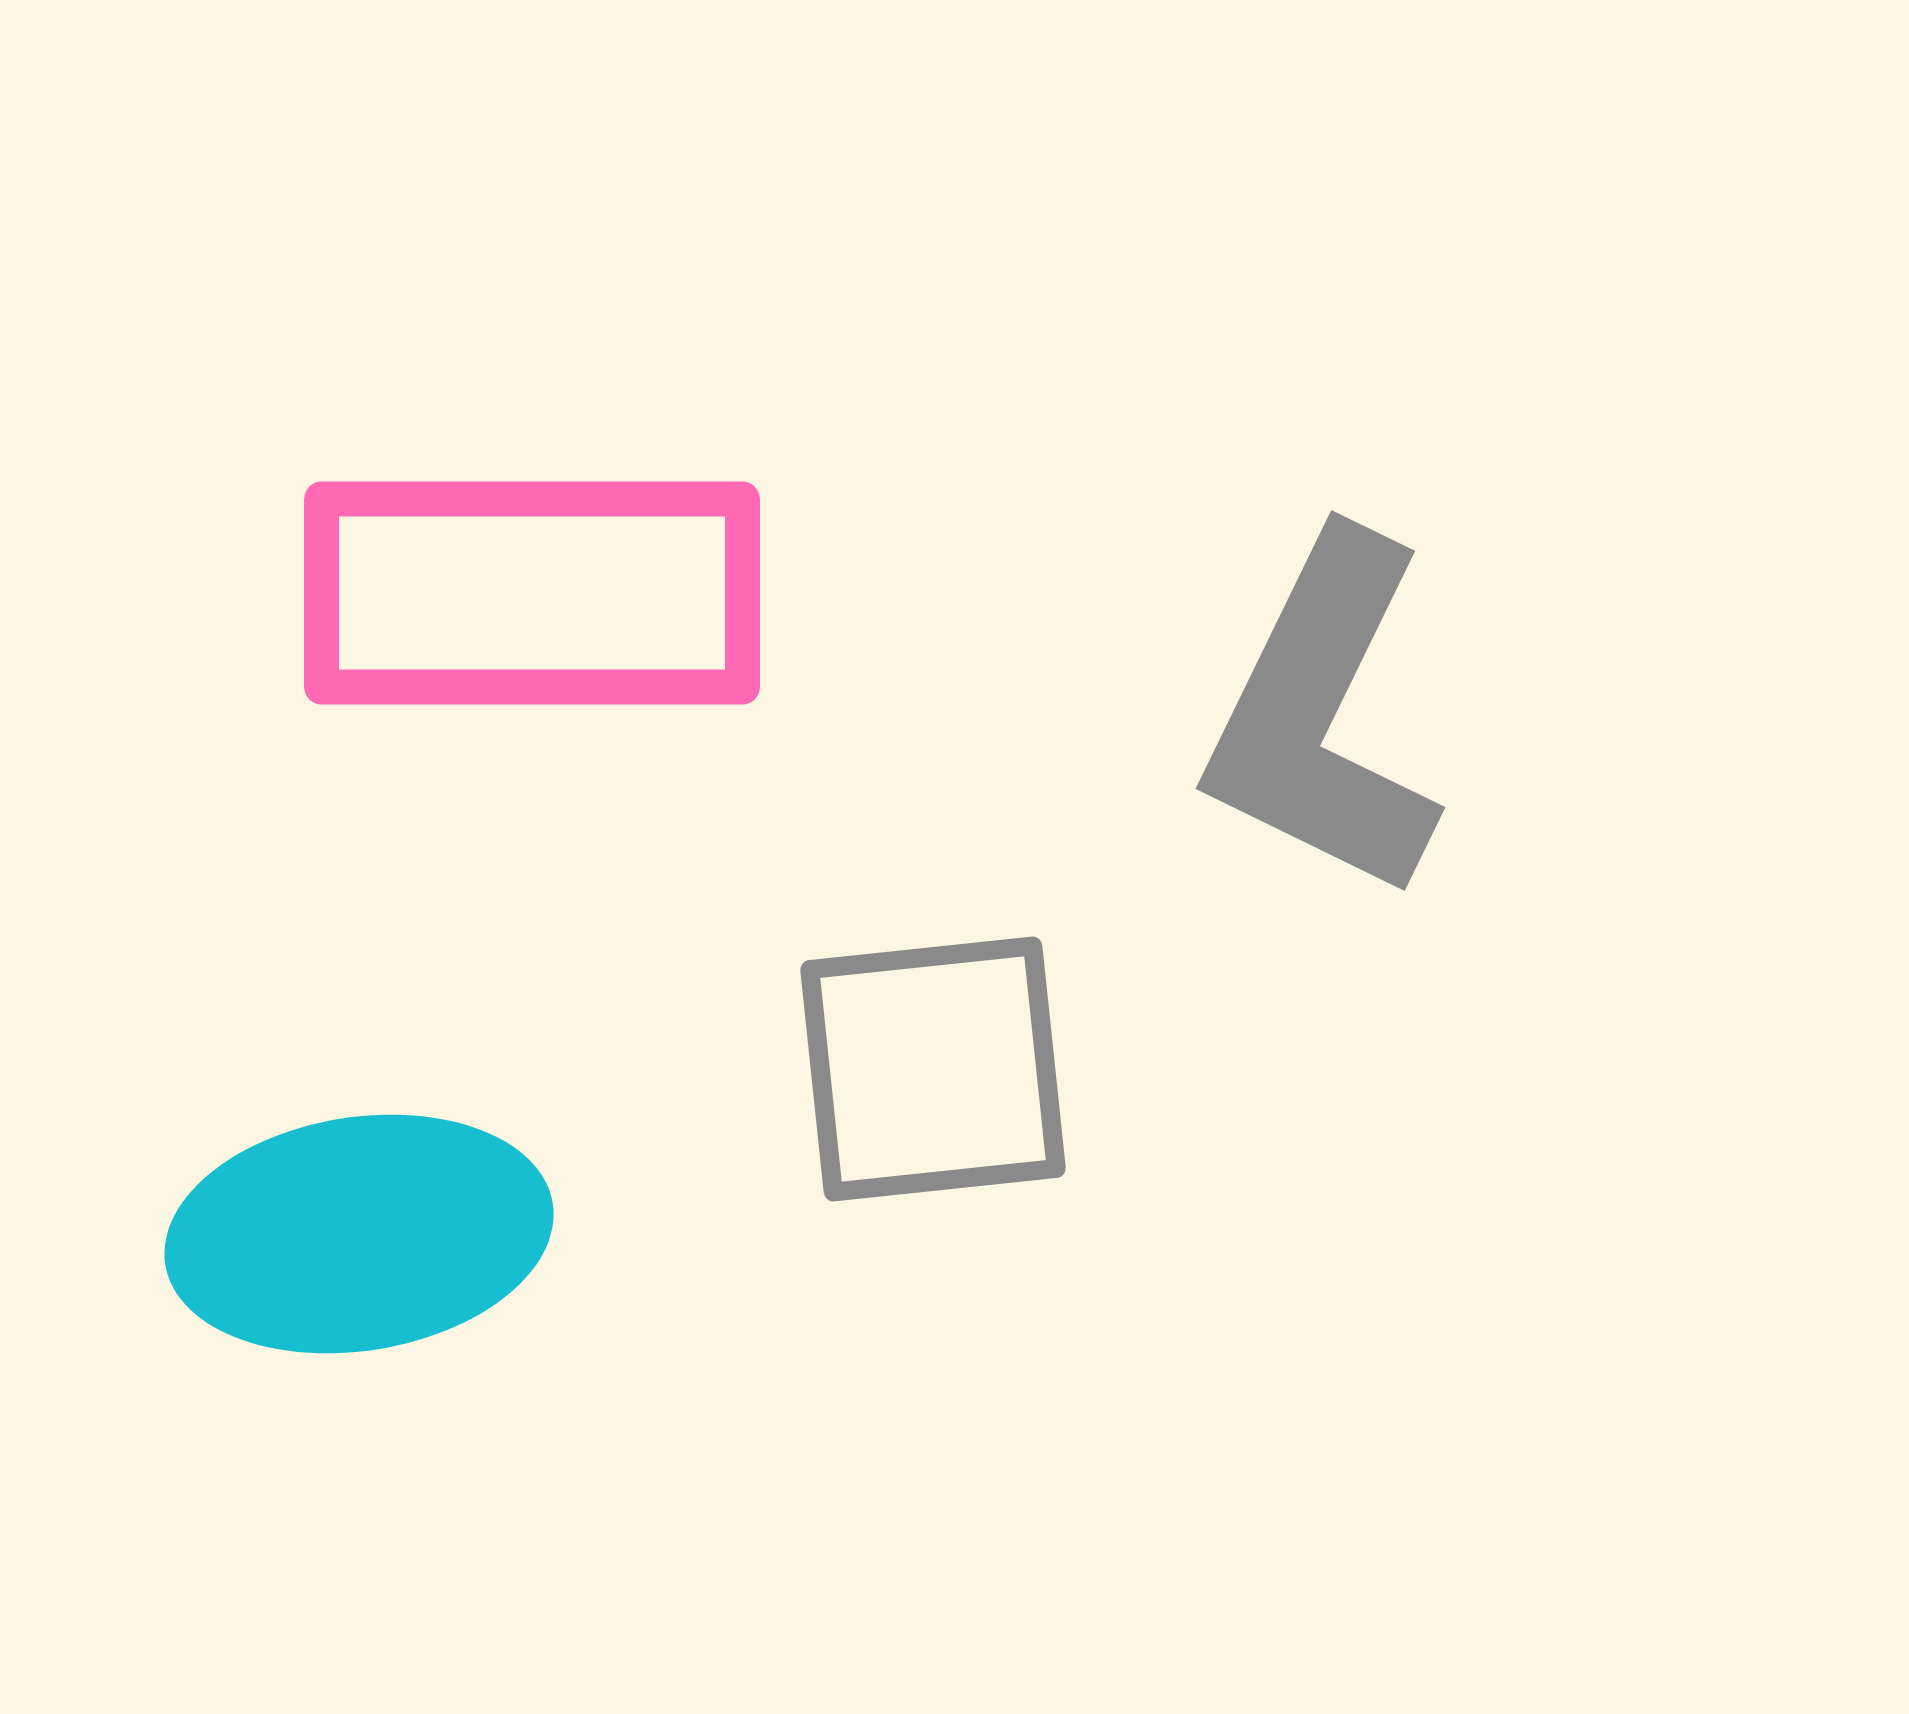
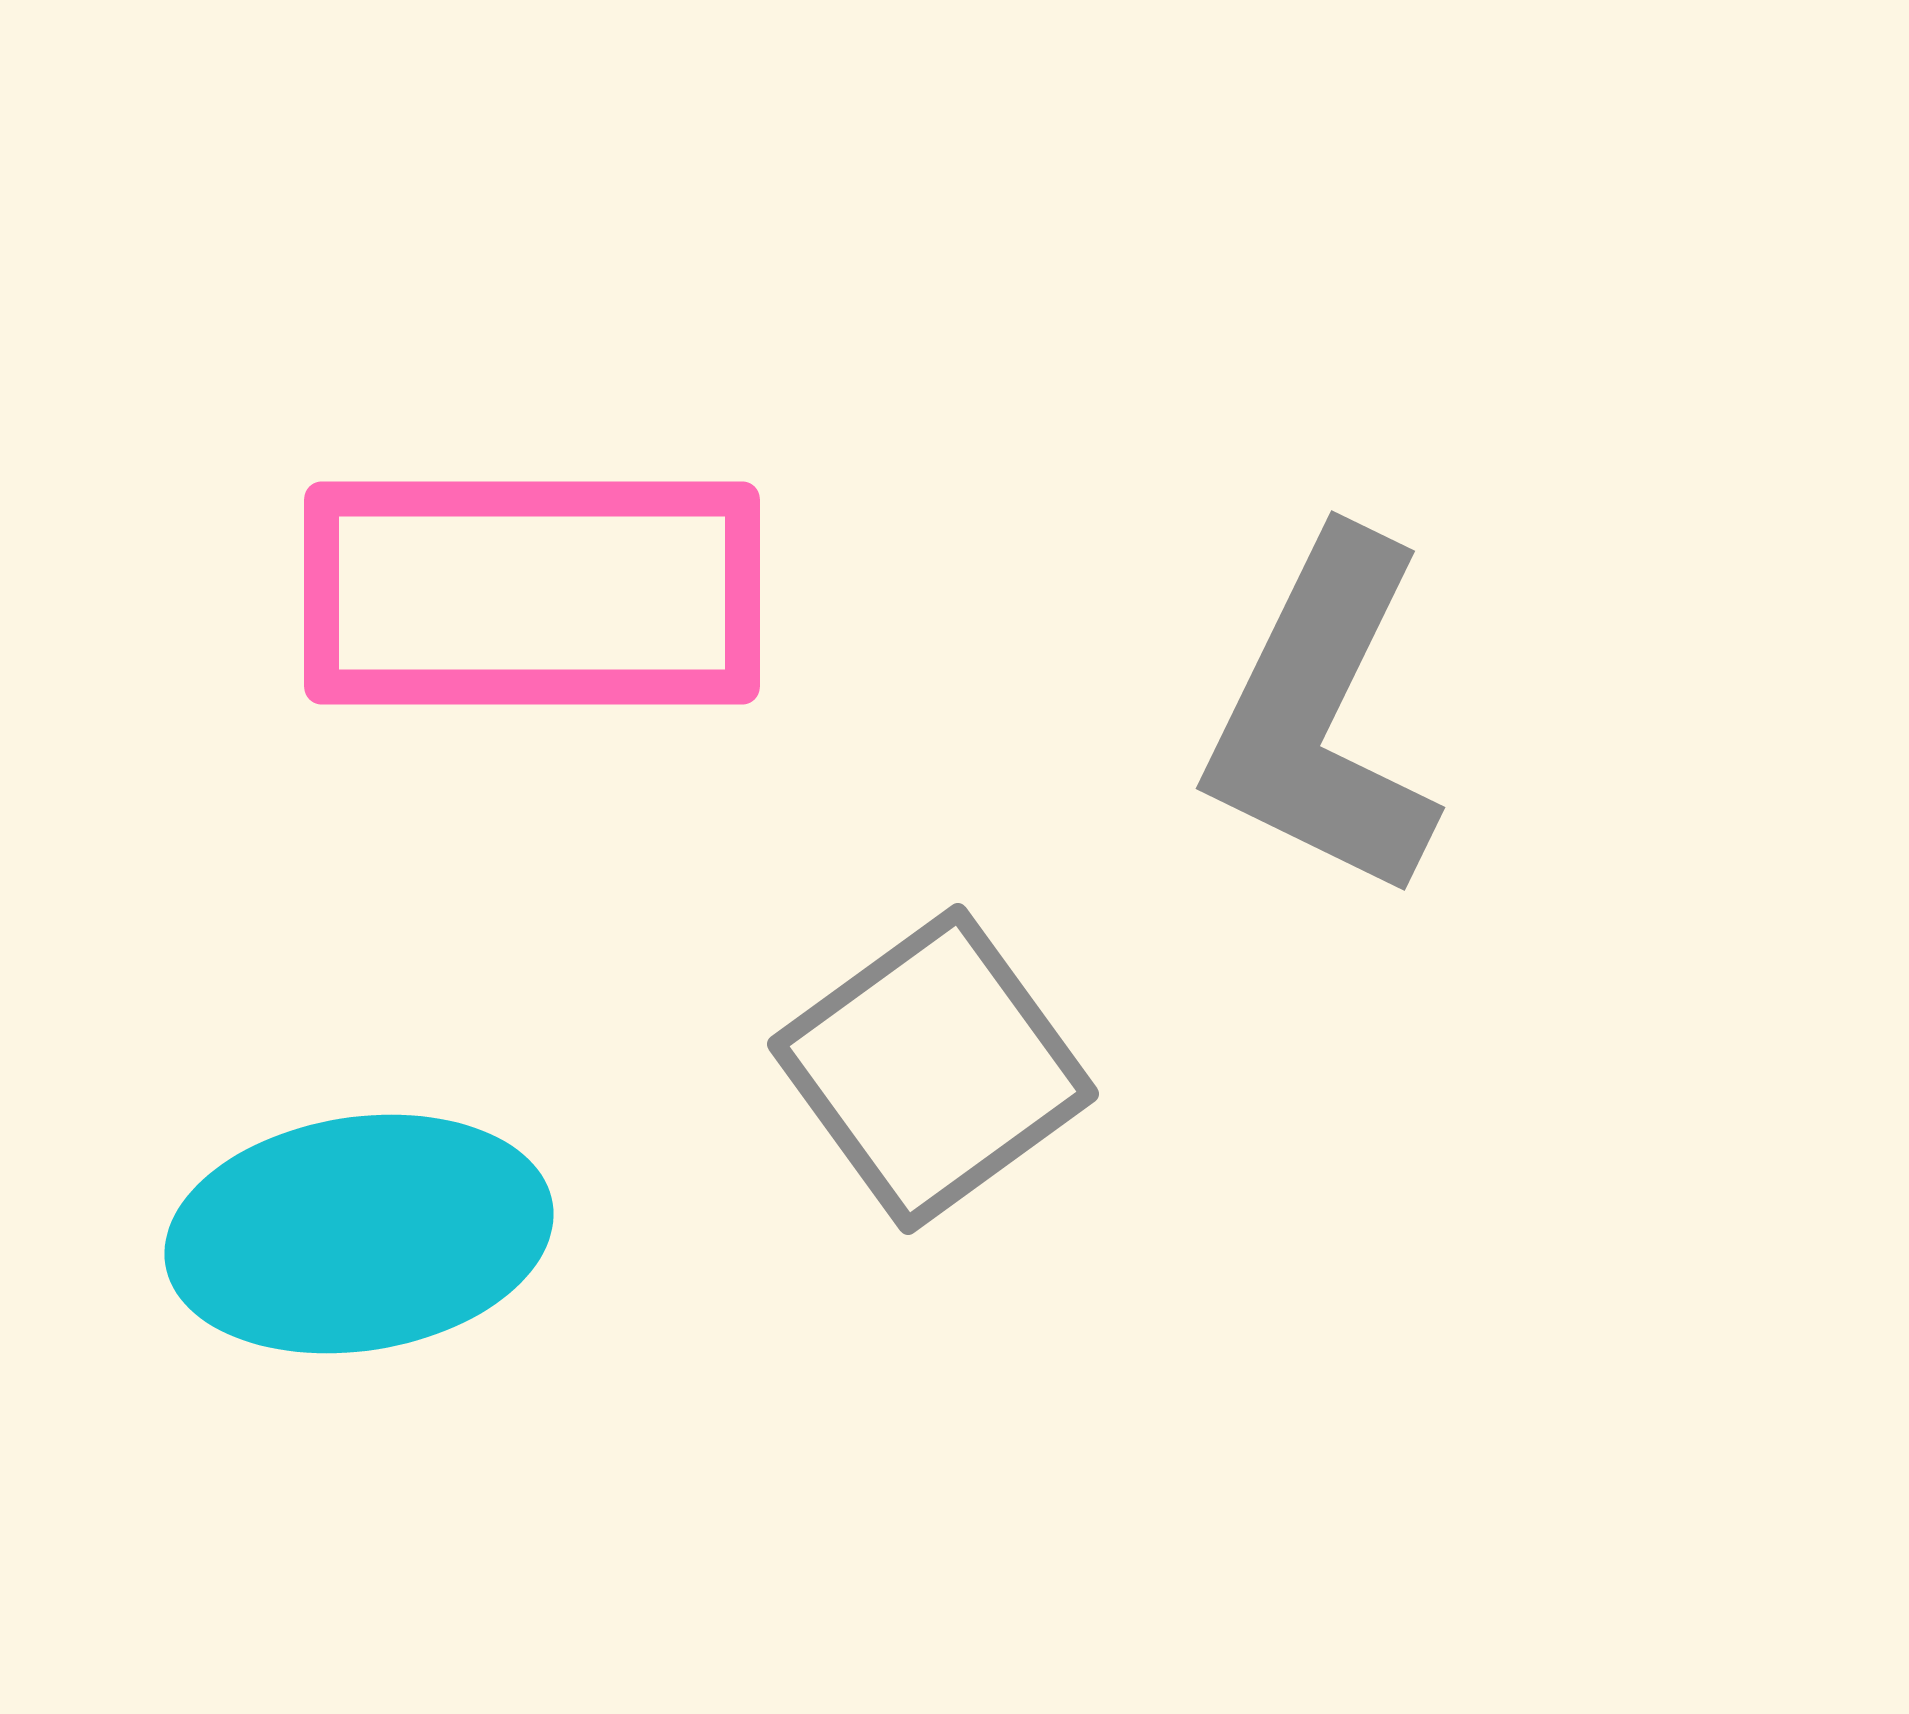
gray square: rotated 30 degrees counterclockwise
